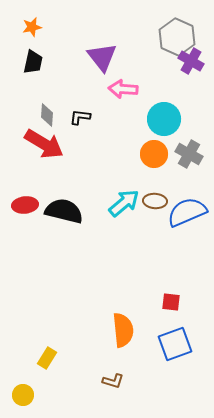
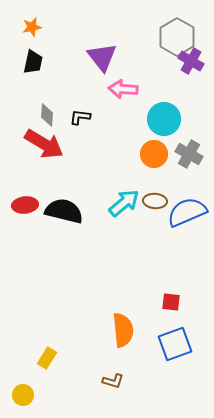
gray hexagon: rotated 6 degrees clockwise
